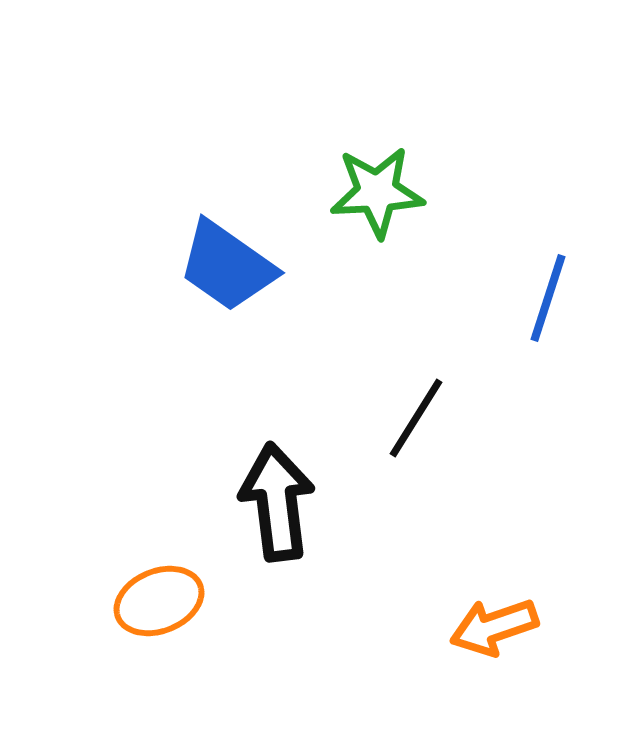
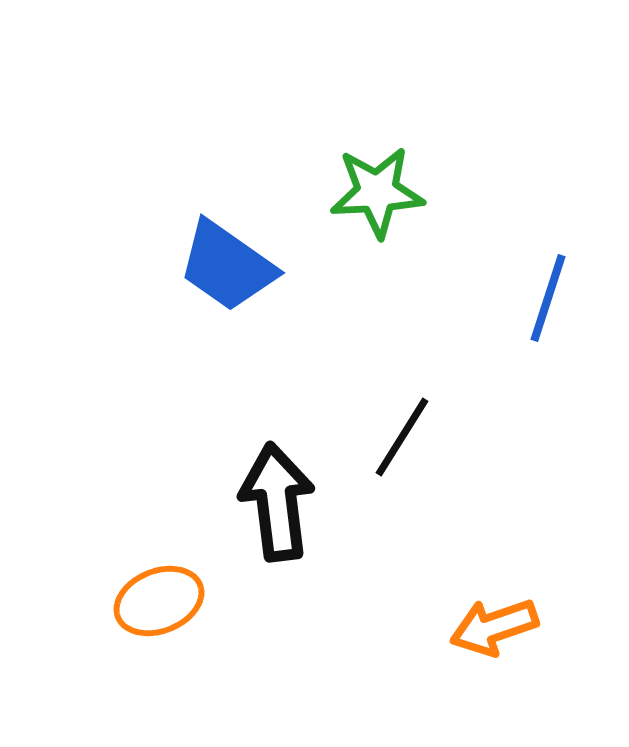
black line: moved 14 px left, 19 px down
